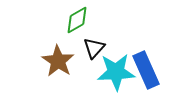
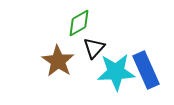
green diamond: moved 2 px right, 3 px down
